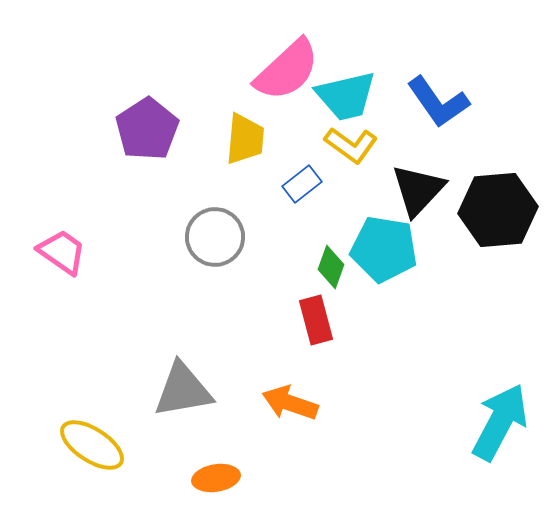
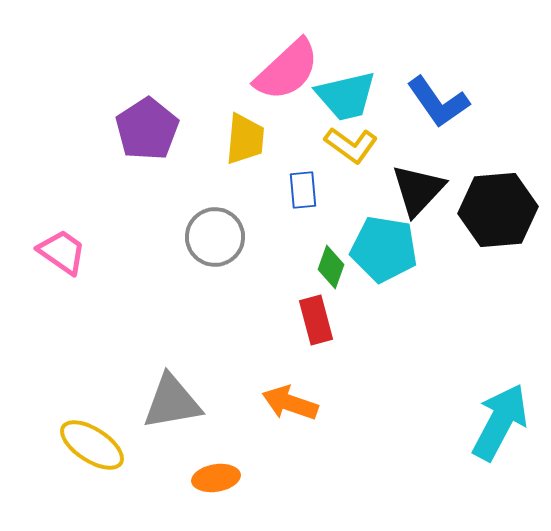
blue rectangle: moved 1 px right, 6 px down; rotated 57 degrees counterclockwise
gray triangle: moved 11 px left, 12 px down
